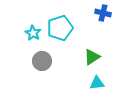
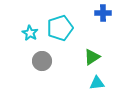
blue cross: rotated 14 degrees counterclockwise
cyan star: moved 3 px left
